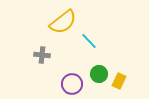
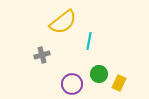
cyan line: rotated 54 degrees clockwise
gray cross: rotated 21 degrees counterclockwise
yellow rectangle: moved 2 px down
